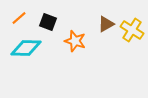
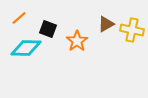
black square: moved 7 px down
yellow cross: rotated 20 degrees counterclockwise
orange star: moved 2 px right; rotated 20 degrees clockwise
